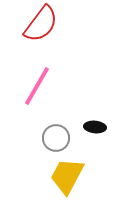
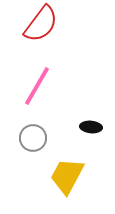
black ellipse: moved 4 px left
gray circle: moved 23 px left
